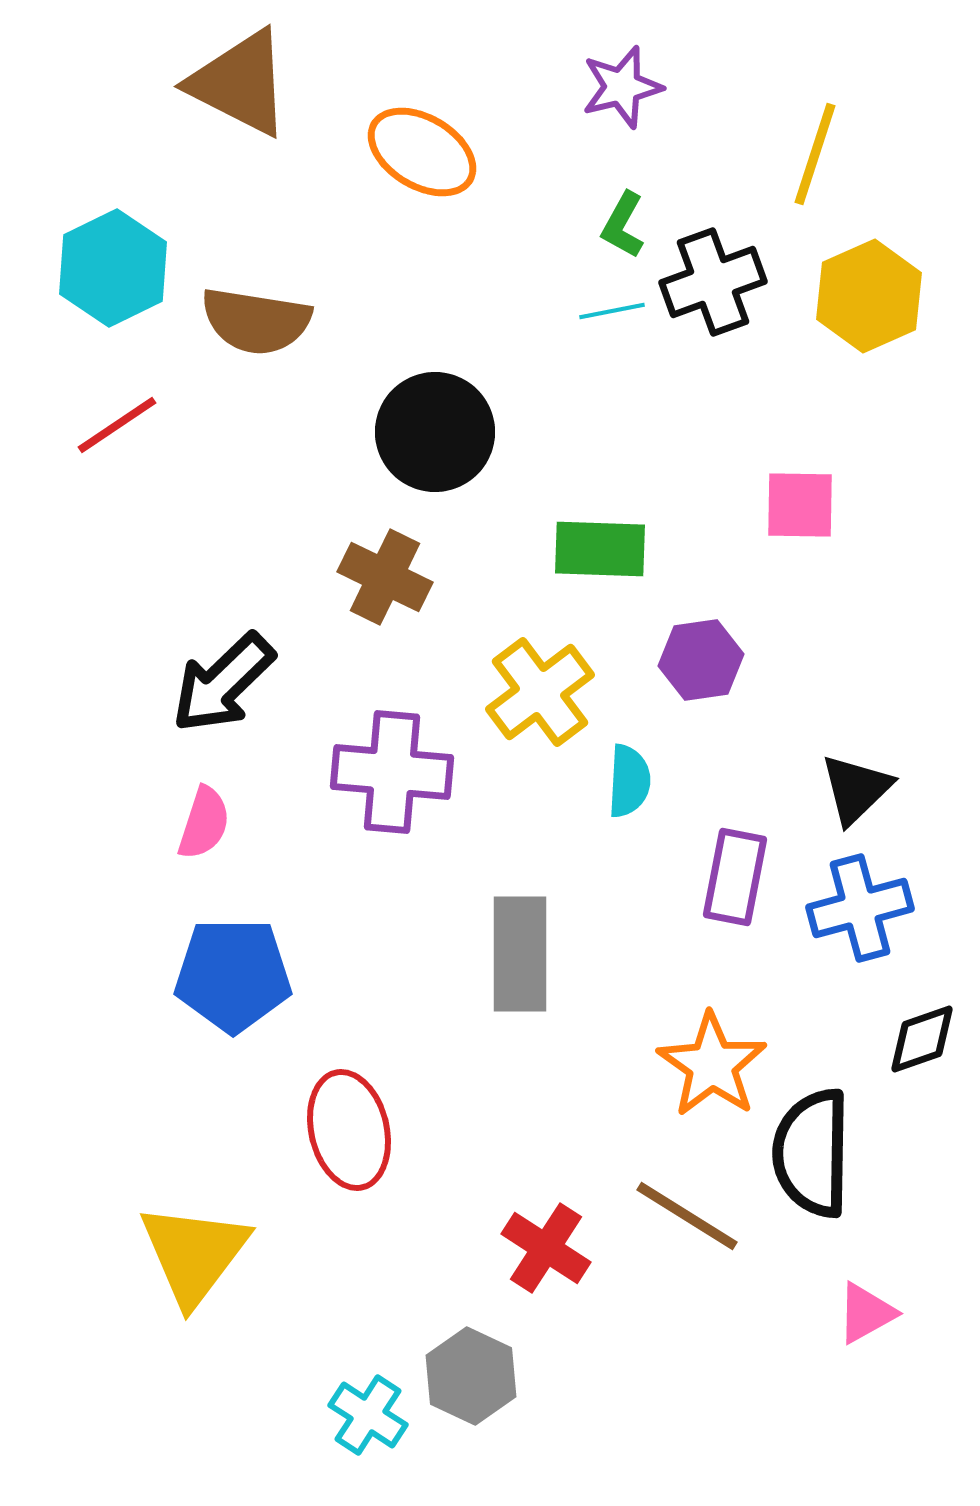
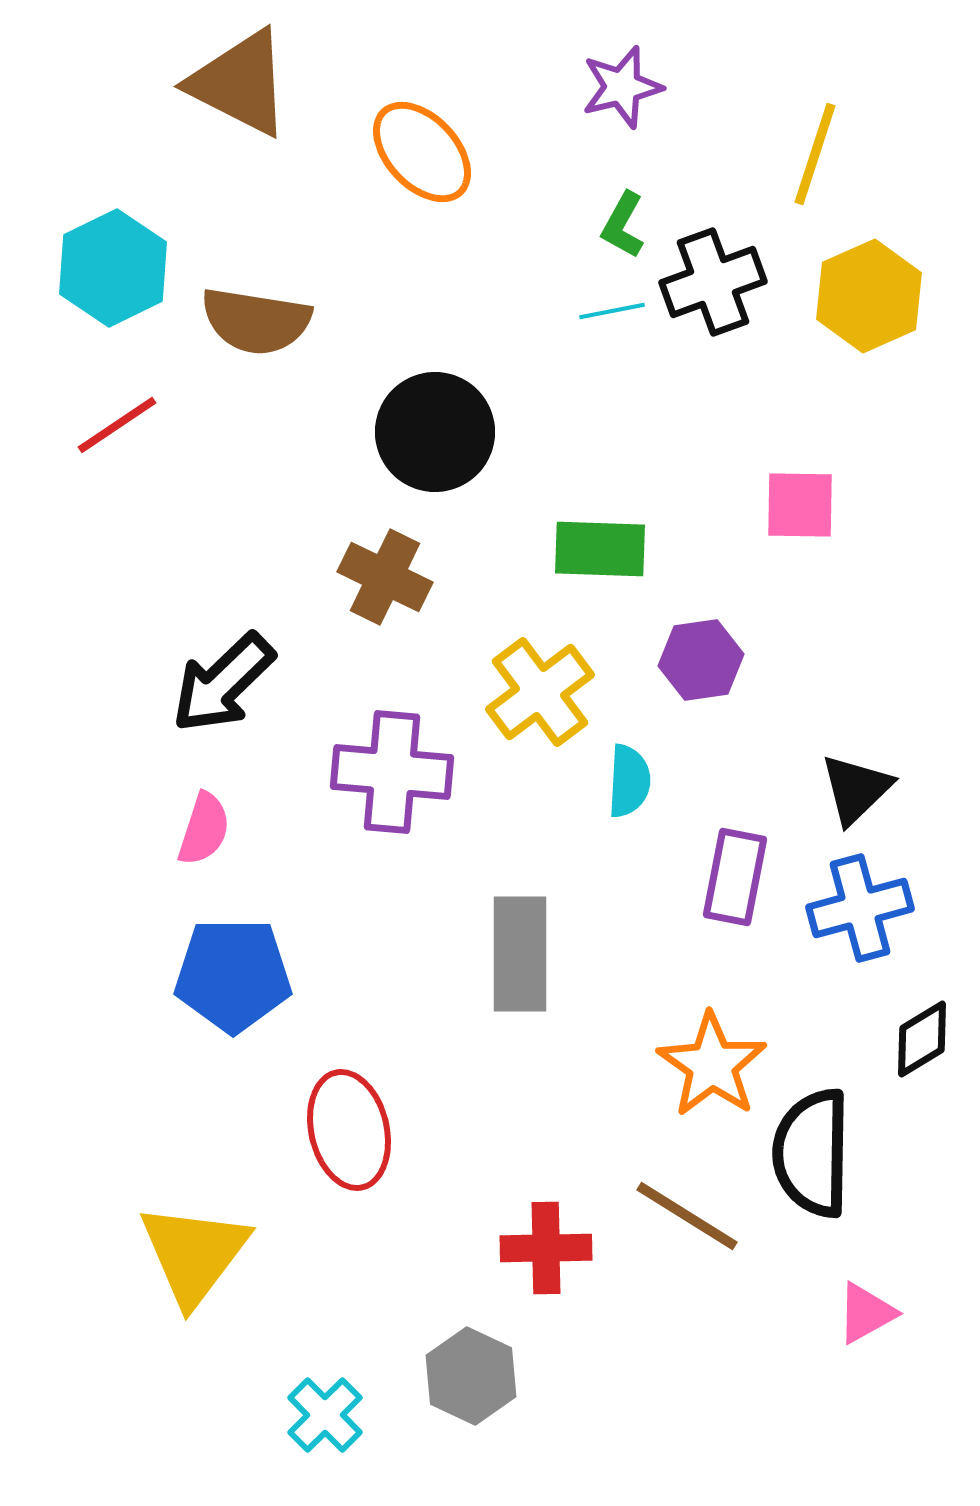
orange ellipse: rotated 16 degrees clockwise
pink semicircle: moved 6 px down
black diamond: rotated 12 degrees counterclockwise
red cross: rotated 34 degrees counterclockwise
cyan cross: moved 43 px left; rotated 12 degrees clockwise
